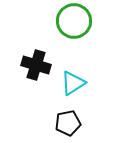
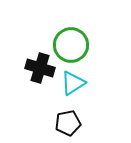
green circle: moved 3 px left, 24 px down
black cross: moved 4 px right, 3 px down
